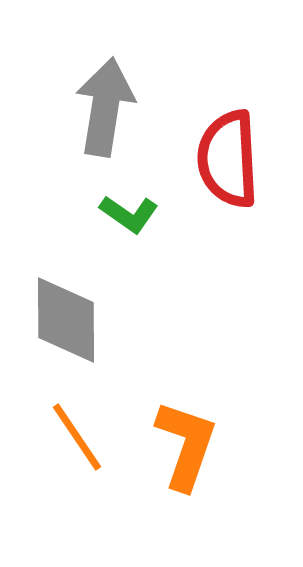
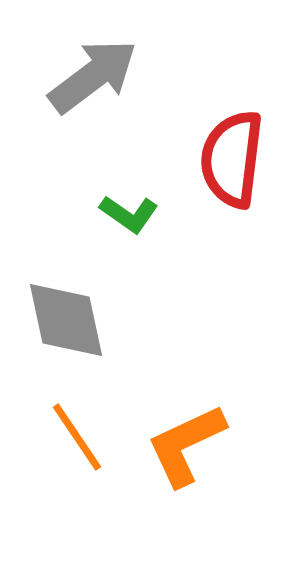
gray arrow: moved 12 px left, 31 px up; rotated 44 degrees clockwise
red semicircle: moved 4 px right; rotated 10 degrees clockwise
gray diamond: rotated 12 degrees counterclockwise
orange L-shape: rotated 134 degrees counterclockwise
